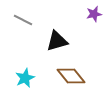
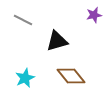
purple star: moved 1 px down
